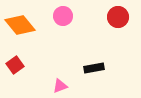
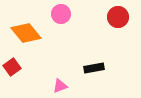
pink circle: moved 2 px left, 2 px up
orange diamond: moved 6 px right, 8 px down
red square: moved 3 px left, 2 px down
